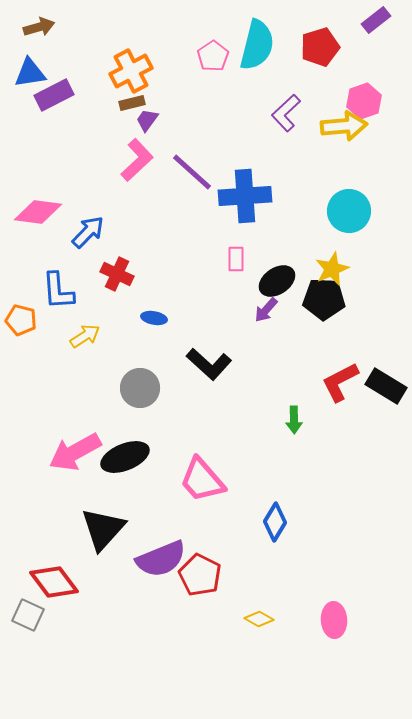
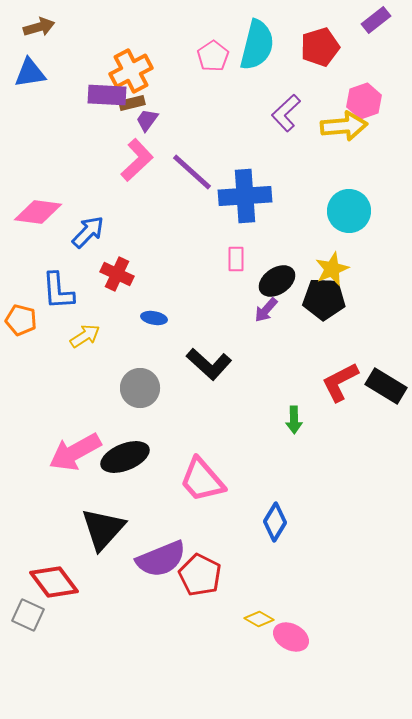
purple rectangle at (54, 95): moved 53 px right; rotated 30 degrees clockwise
pink ellipse at (334, 620): moved 43 px left, 17 px down; rotated 60 degrees counterclockwise
